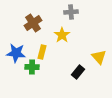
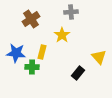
brown cross: moved 2 px left, 4 px up
black rectangle: moved 1 px down
